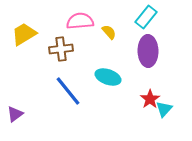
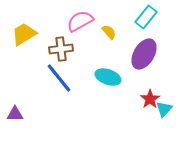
pink semicircle: rotated 24 degrees counterclockwise
purple ellipse: moved 4 px left, 3 px down; rotated 32 degrees clockwise
blue line: moved 9 px left, 13 px up
purple triangle: rotated 36 degrees clockwise
